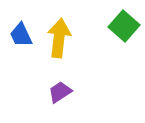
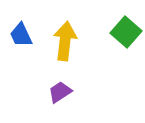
green square: moved 2 px right, 6 px down
yellow arrow: moved 6 px right, 3 px down
